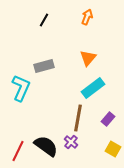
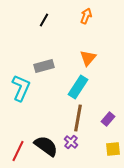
orange arrow: moved 1 px left, 1 px up
cyan rectangle: moved 15 px left, 1 px up; rotated 20 degrees counterclockwise
yellow square: rotated 35 degrees counterclockwise
